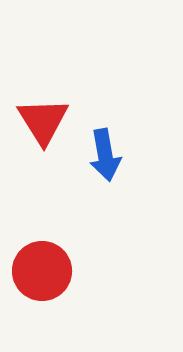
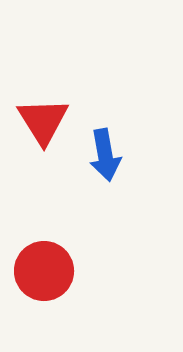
red circle: moved 2 px right
